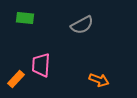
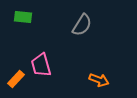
green rectangle: moved 2 px left, 1 px up
gray semicircle: rotated 30 degrees counterclockwise
pink trapezoid: rotated 20 degrees counterclockwise
